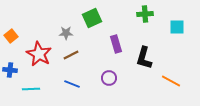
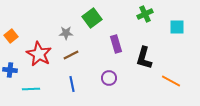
green cross: rotated 21 degrees counterclockwise
green square: rotated 12 degrees counterclockwise
blue line: rotated 56 degrees clockwise
